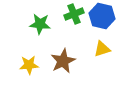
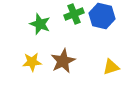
green star: rotated 15 degrees clockwise
yellow triangle: moved 9 px right, 18 px down
yellow star: moved 3 px right, 3 px up
